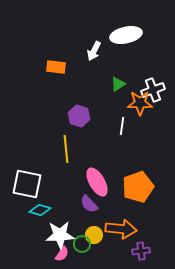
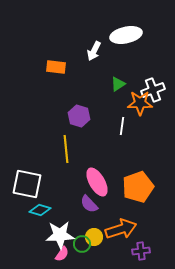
orange arrow: rotated 24 degrees counterclockwise
yellow circle: moved 2 px down
